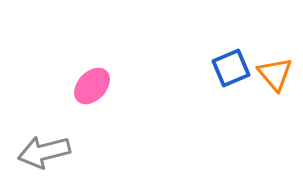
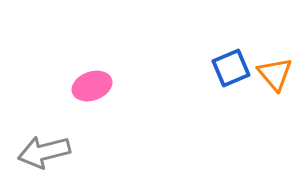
pink ellipse: rotated 27 degrees clockwise
